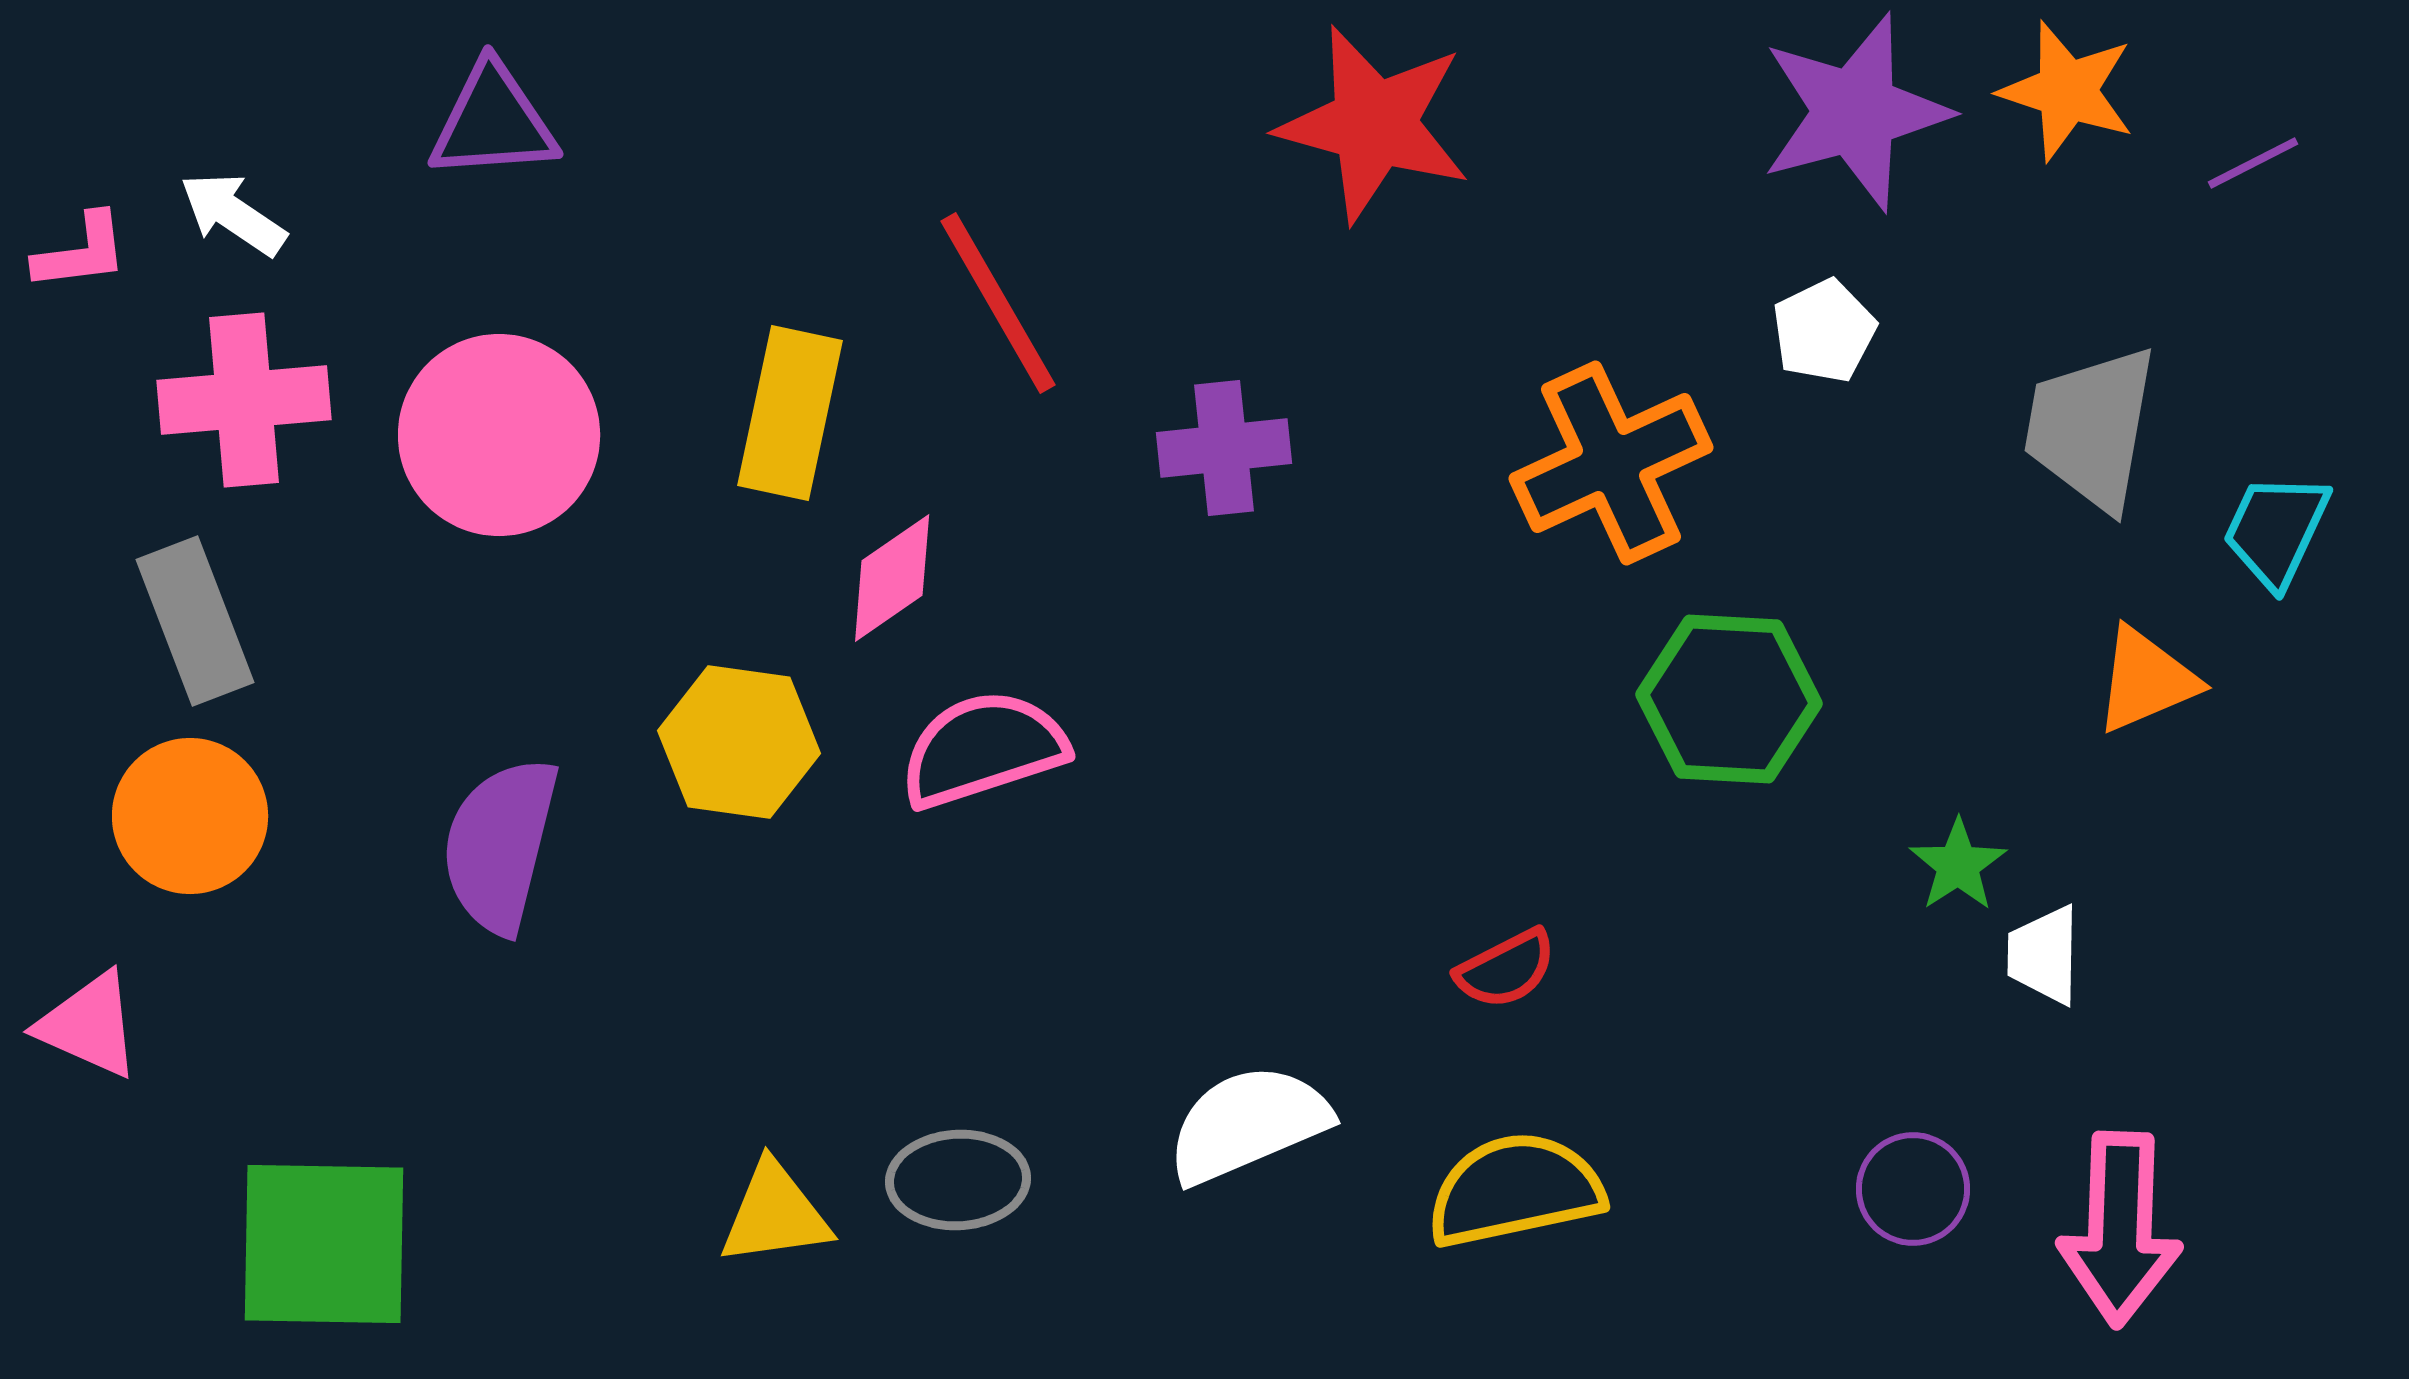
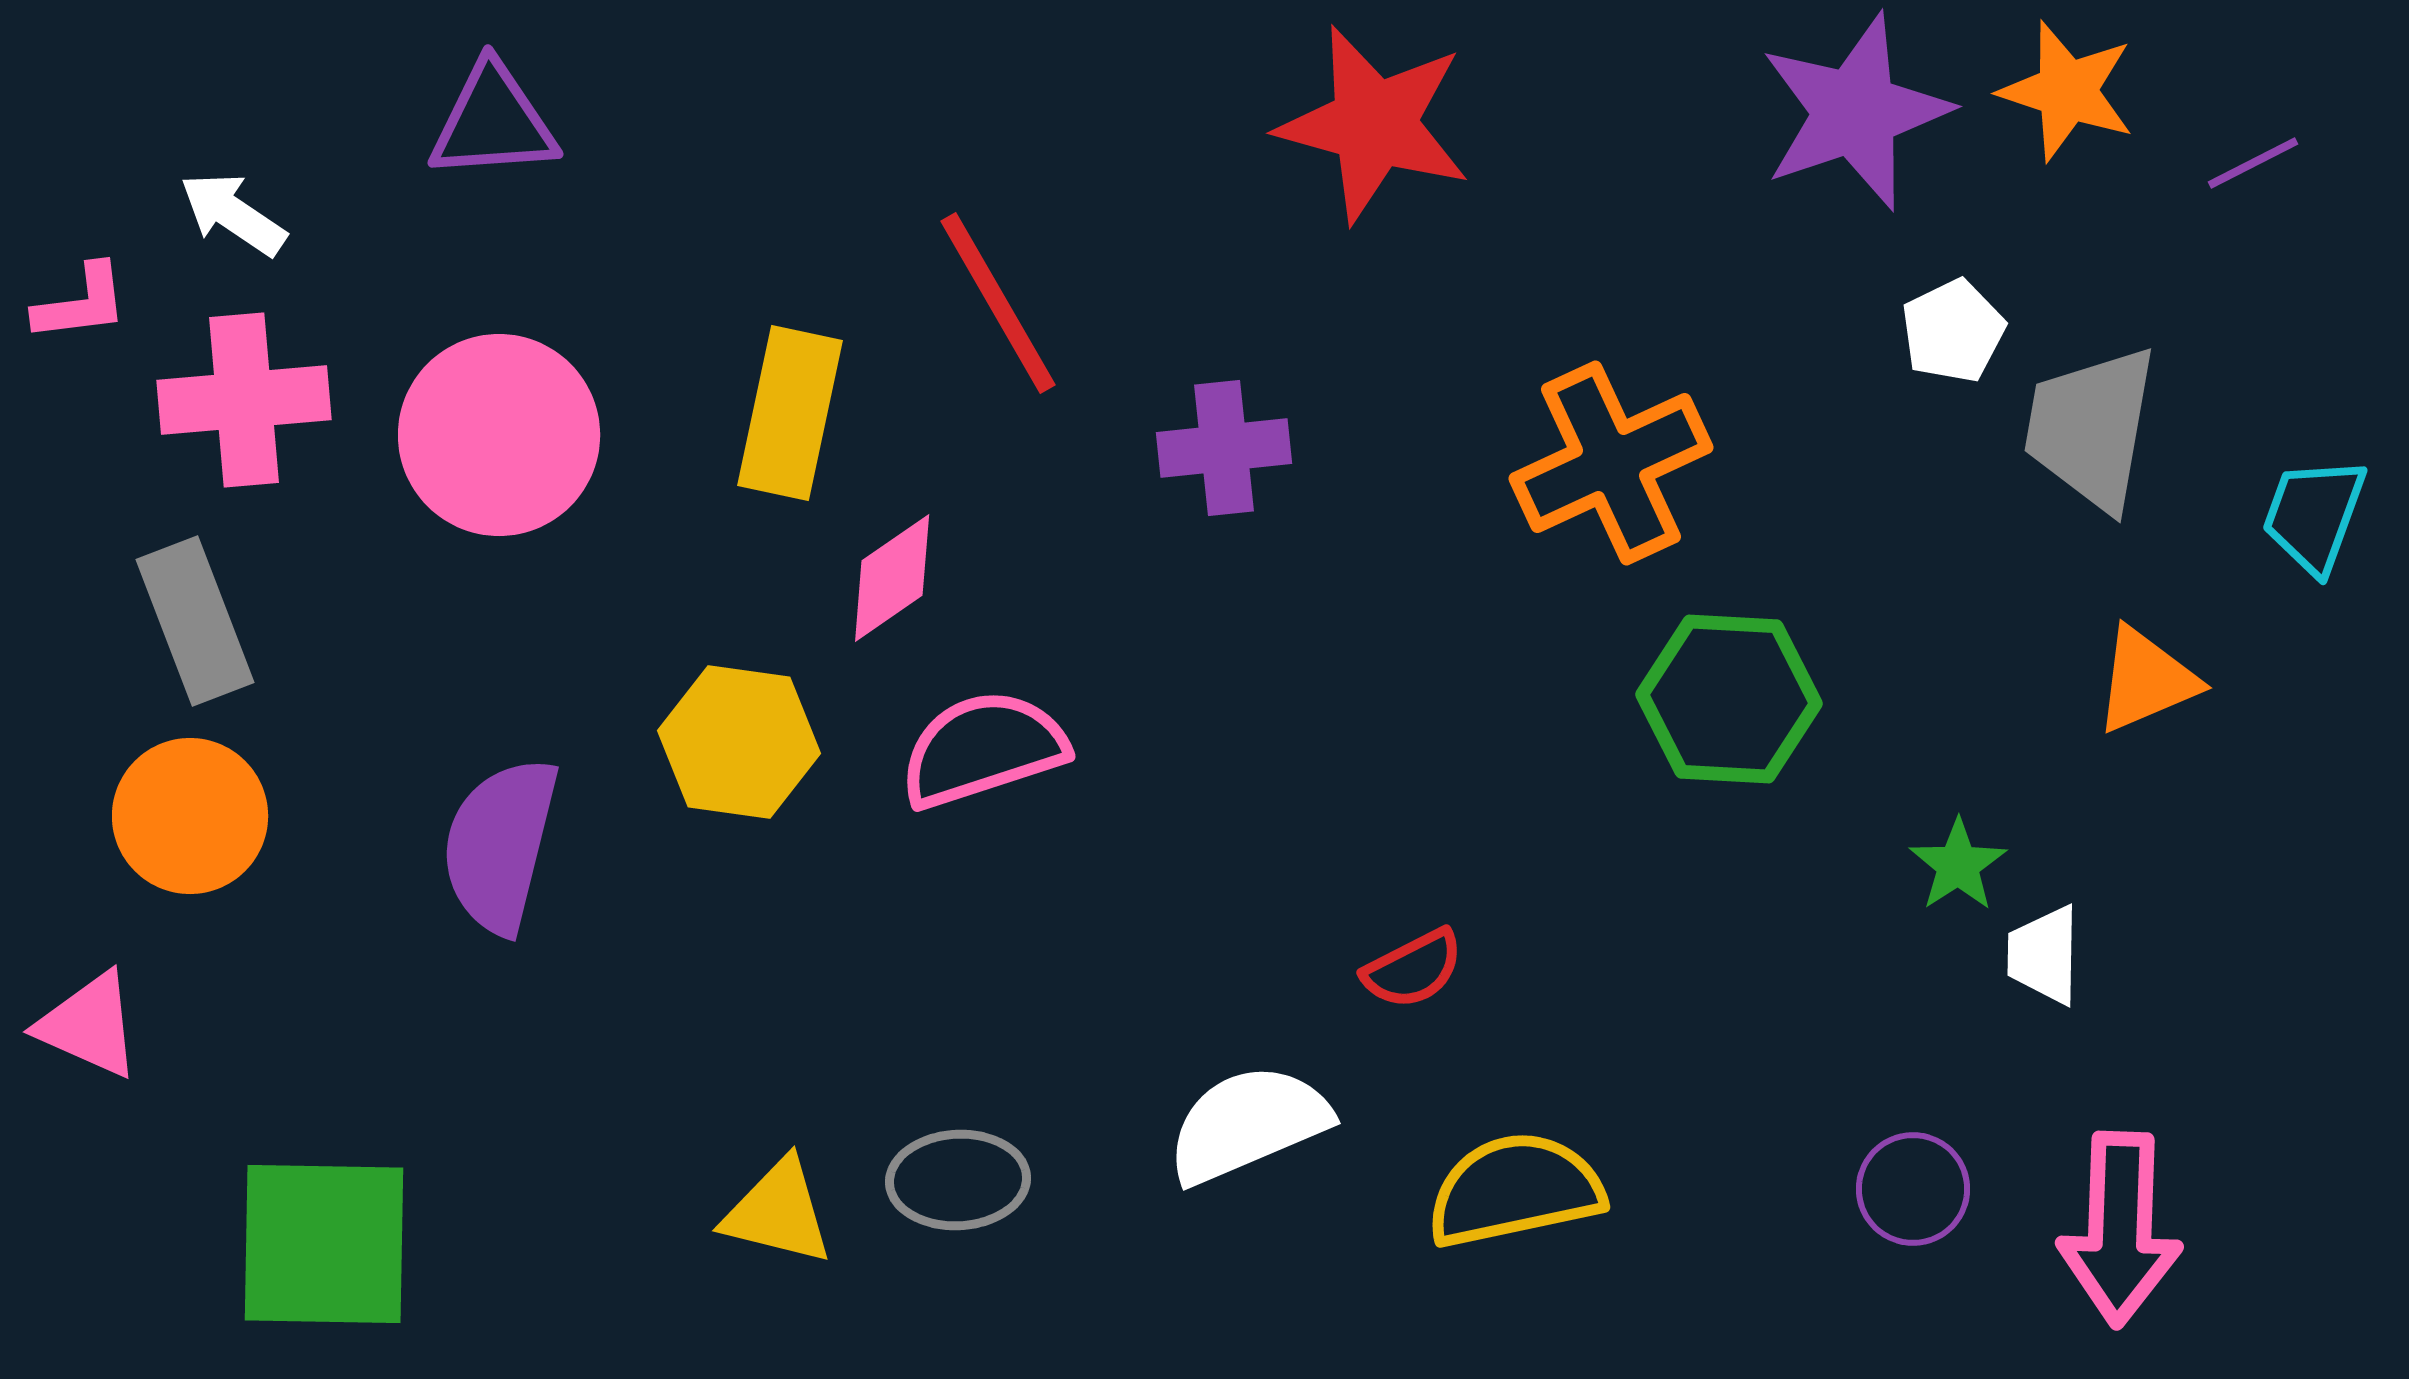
purple star: rotated 4 degrees counterclockwise
pink L-shape: moved 51 px down
white pentagon: moved 129 px right
cyan trapezoid: moved 38 px right, 15 px up; rotated 5 degrees counterclockwise
red semicircle: moved 93 px left
yellow triangle: moved 3 px right, 2 px up; rotated 22 degrees clockwise
